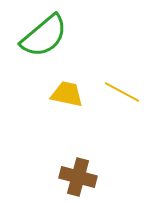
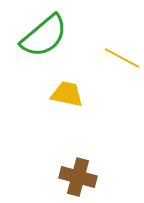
yellow line: moved 34 px up
